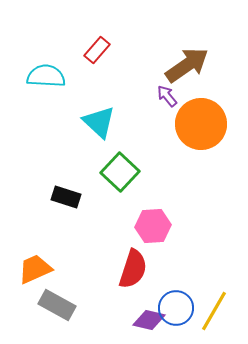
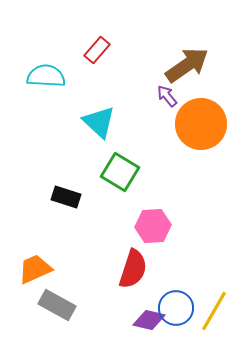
green square: rotated 12 degrees counterclockwise
